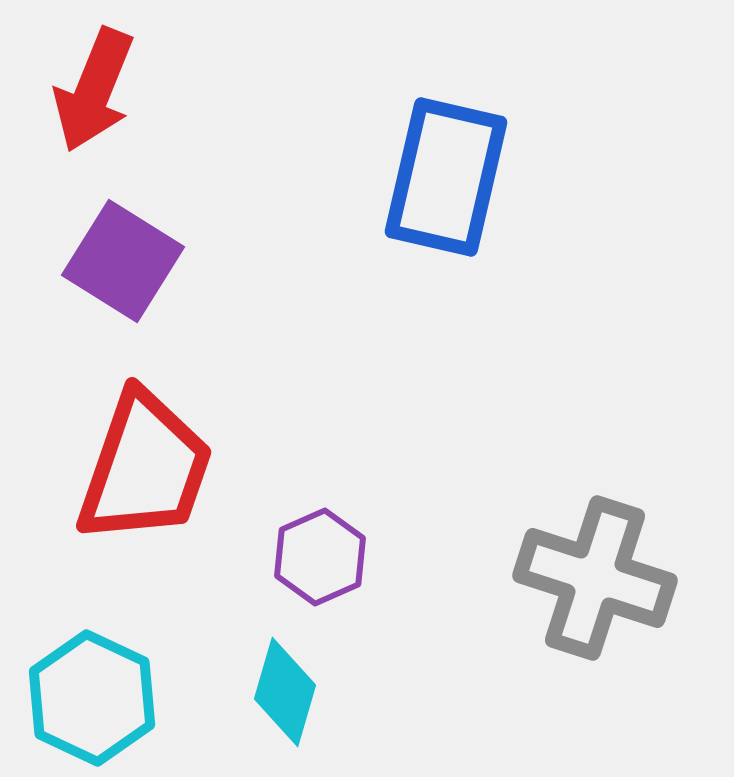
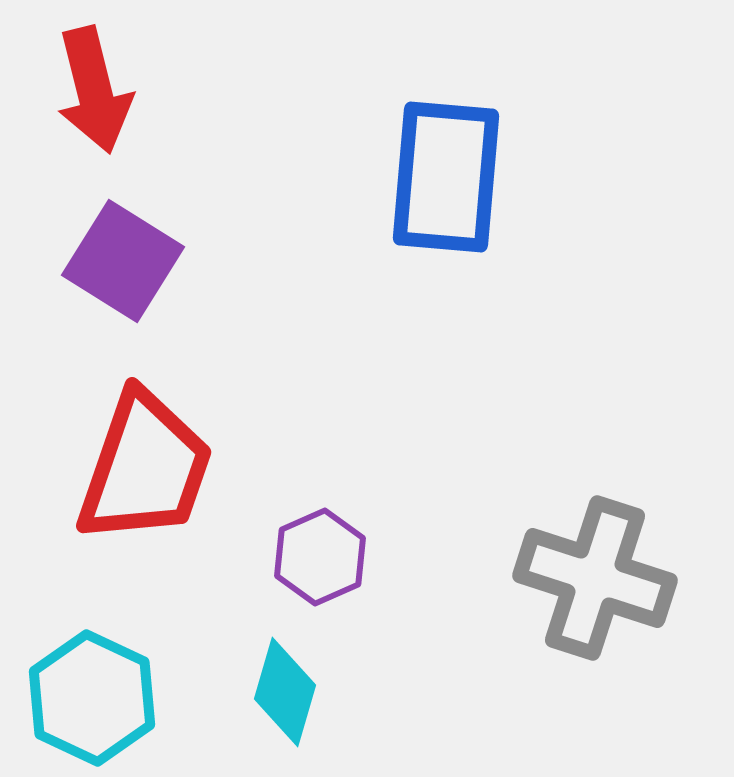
red arrow: rotated 36 degrees counterclockwise
blue rectangle: rotated 8 degrees counterclockwise
